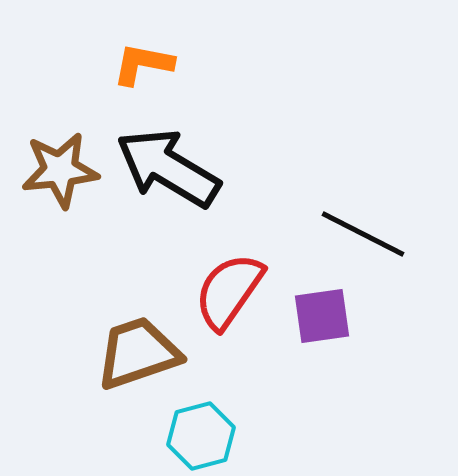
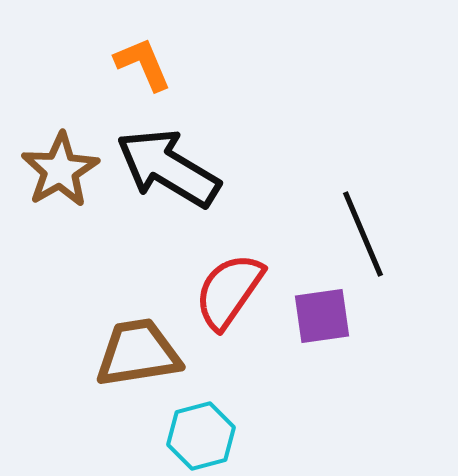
orange L-shape: rotated 56 degrees clockwise
brown star: rotated 24 degrees counterclockwise
black line: rotated 40 degrees clockwise
brown trapezoid: rotated 10 degrees clockwise
